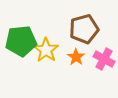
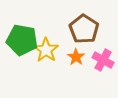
brown pentagon: rotated 24 degrees counterclockwise
green pentagon: moved 1 px right, 1 px up; rotated 16 degrees clockwise
pink cross: moved 1 px left, 1 px down
